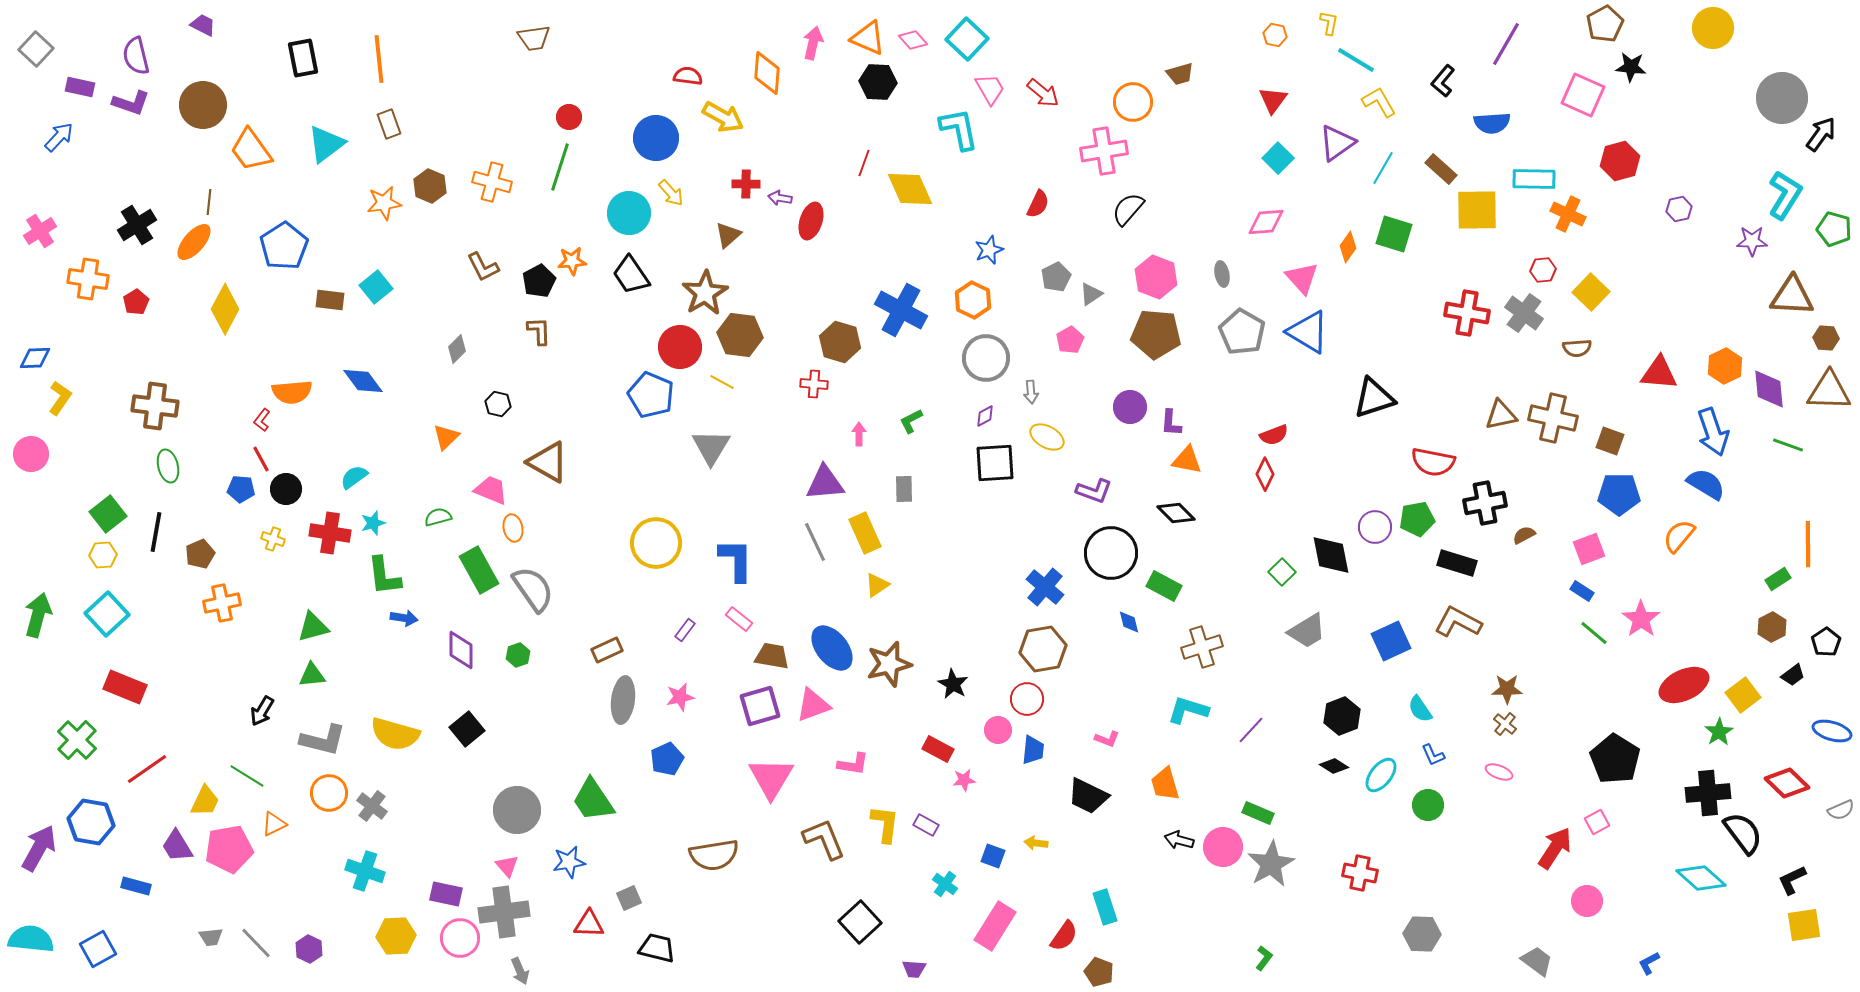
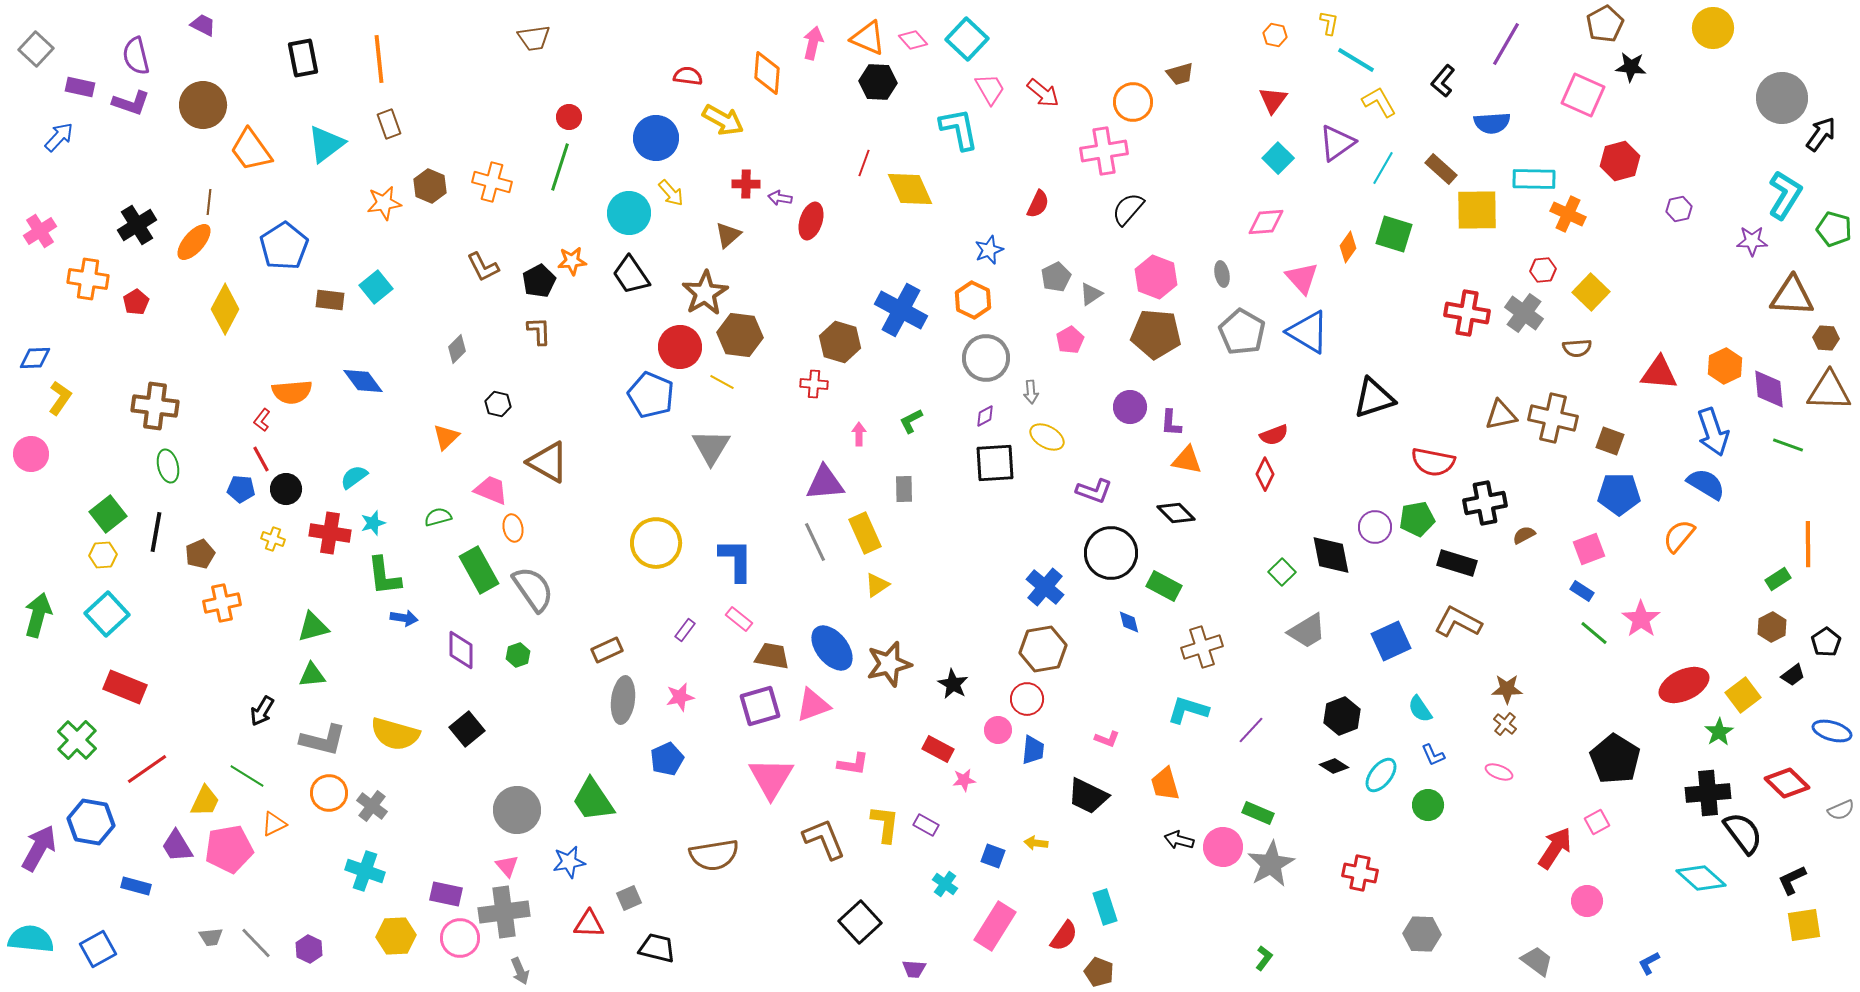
yellow arrow at (723, 117): moved 3 px down
